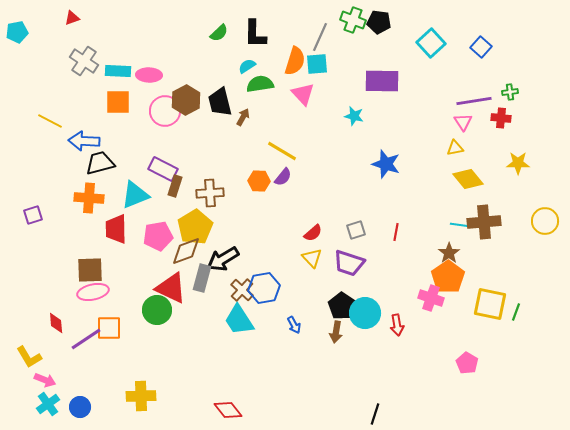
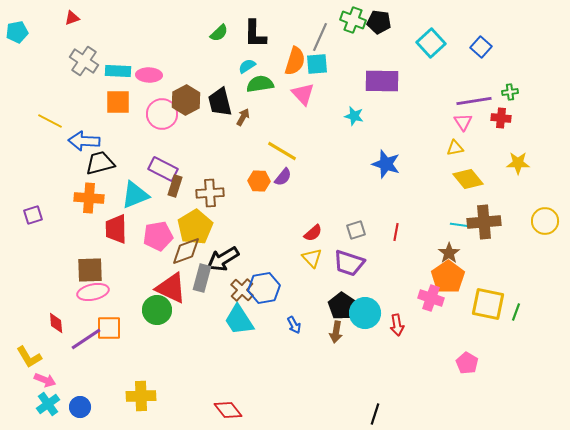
pink circle at (165, 111): moved 3 px left, 3 px down
yellow square at (490, 304): moved 2 px left
